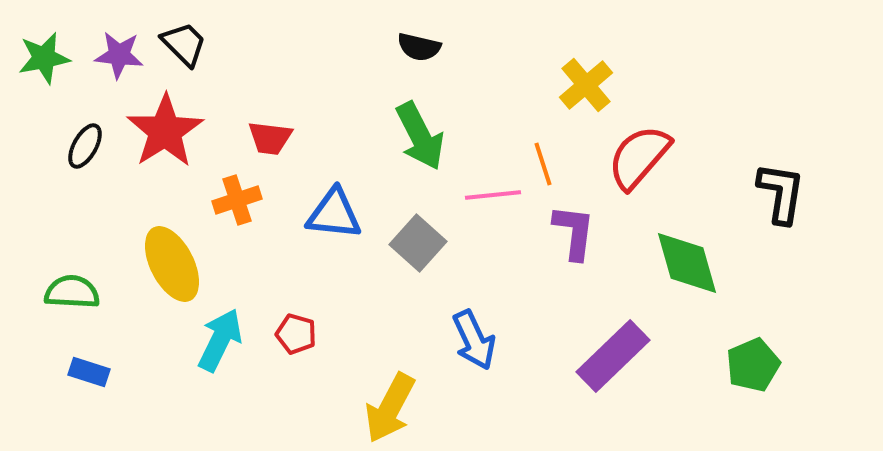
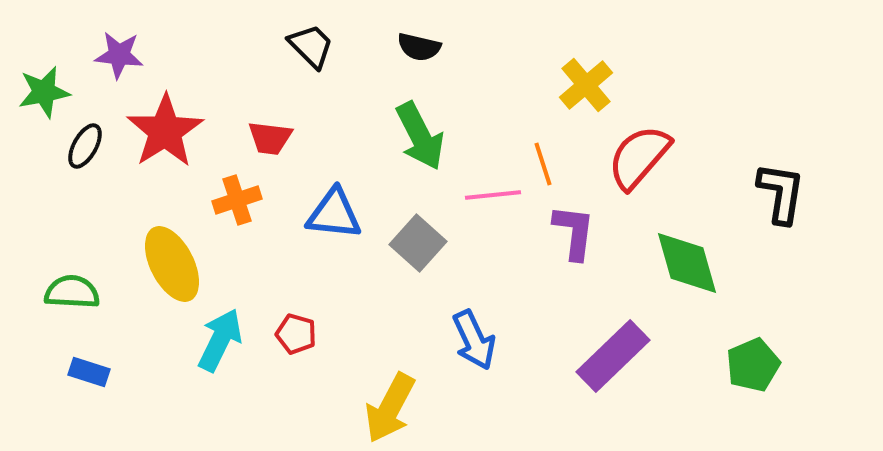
black trapezoid: moved 127 px right, 2 px down
green star: moved 34 px down
